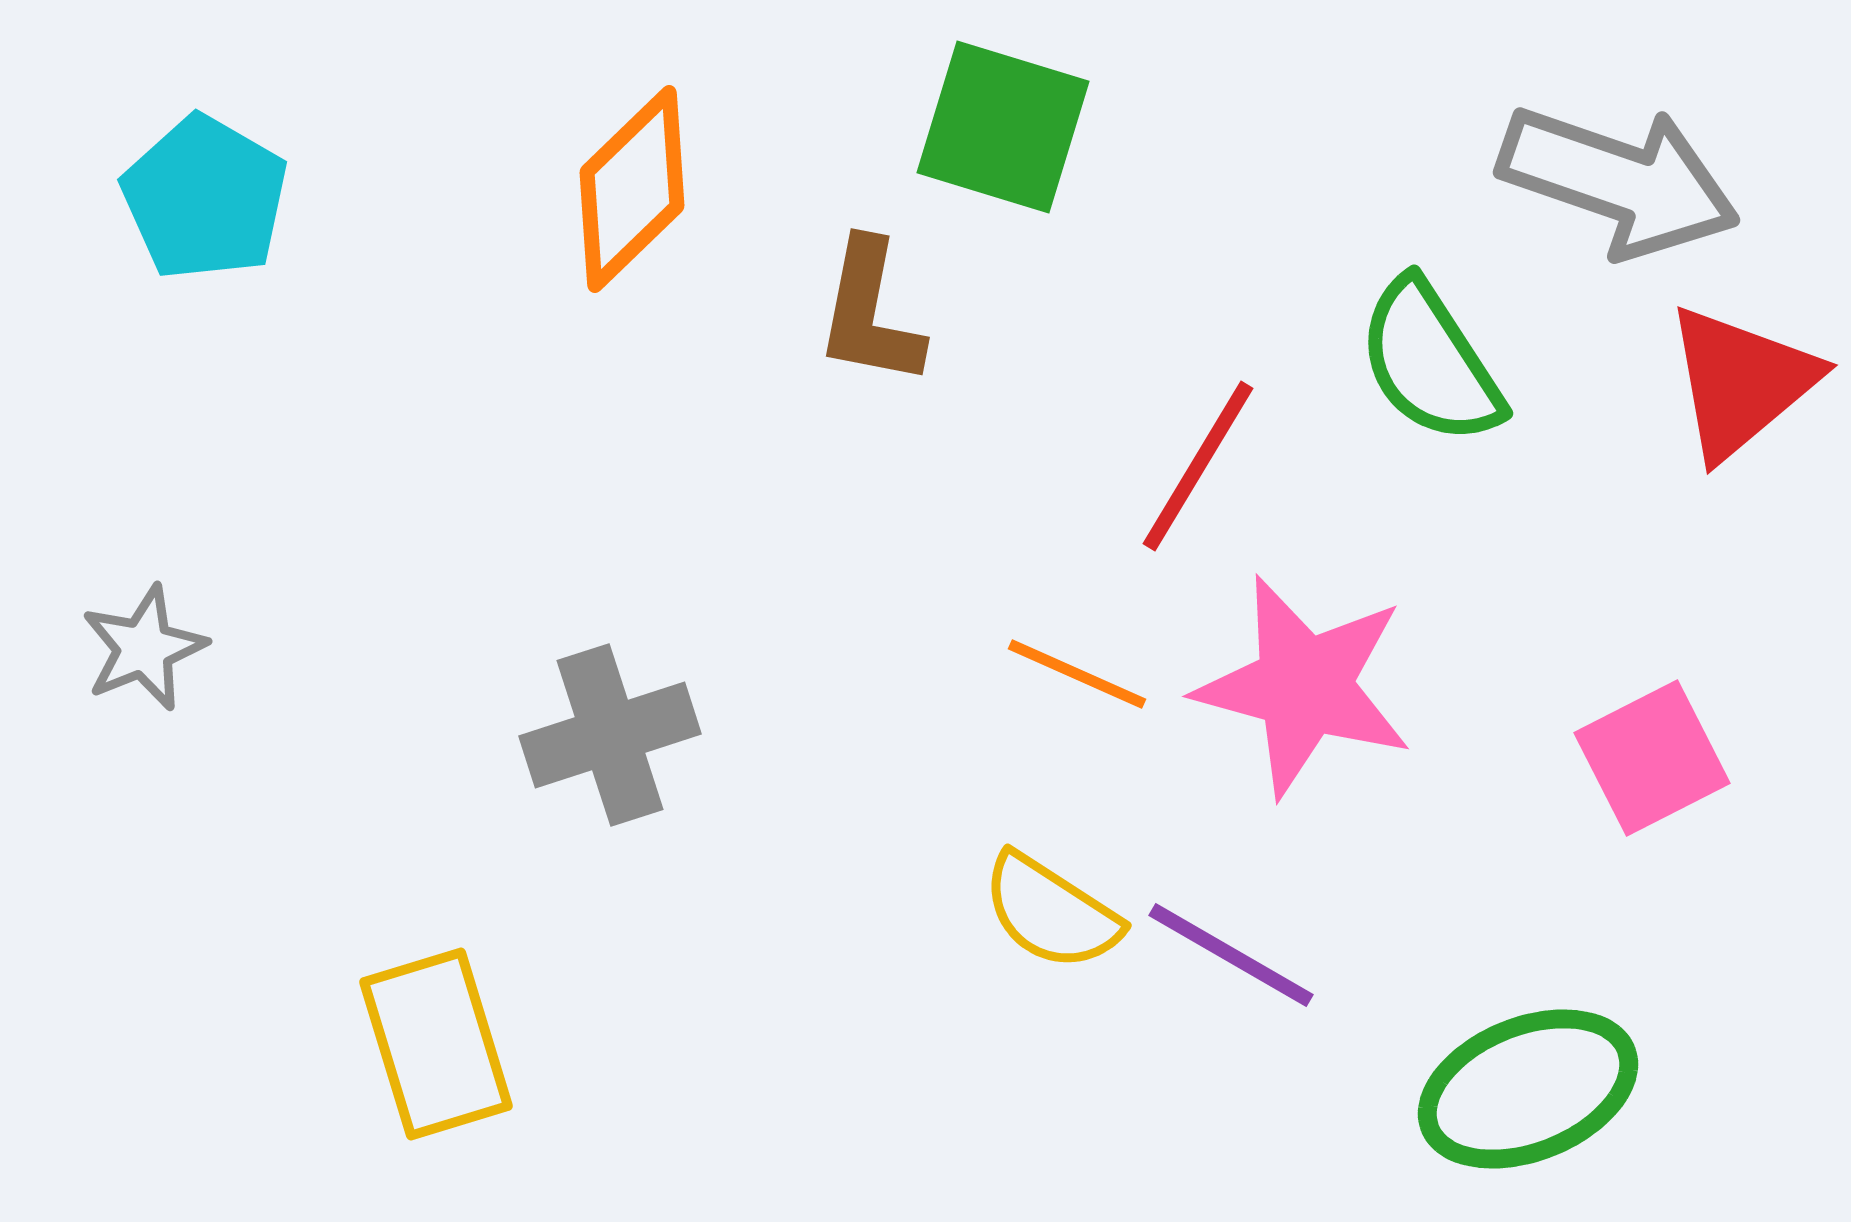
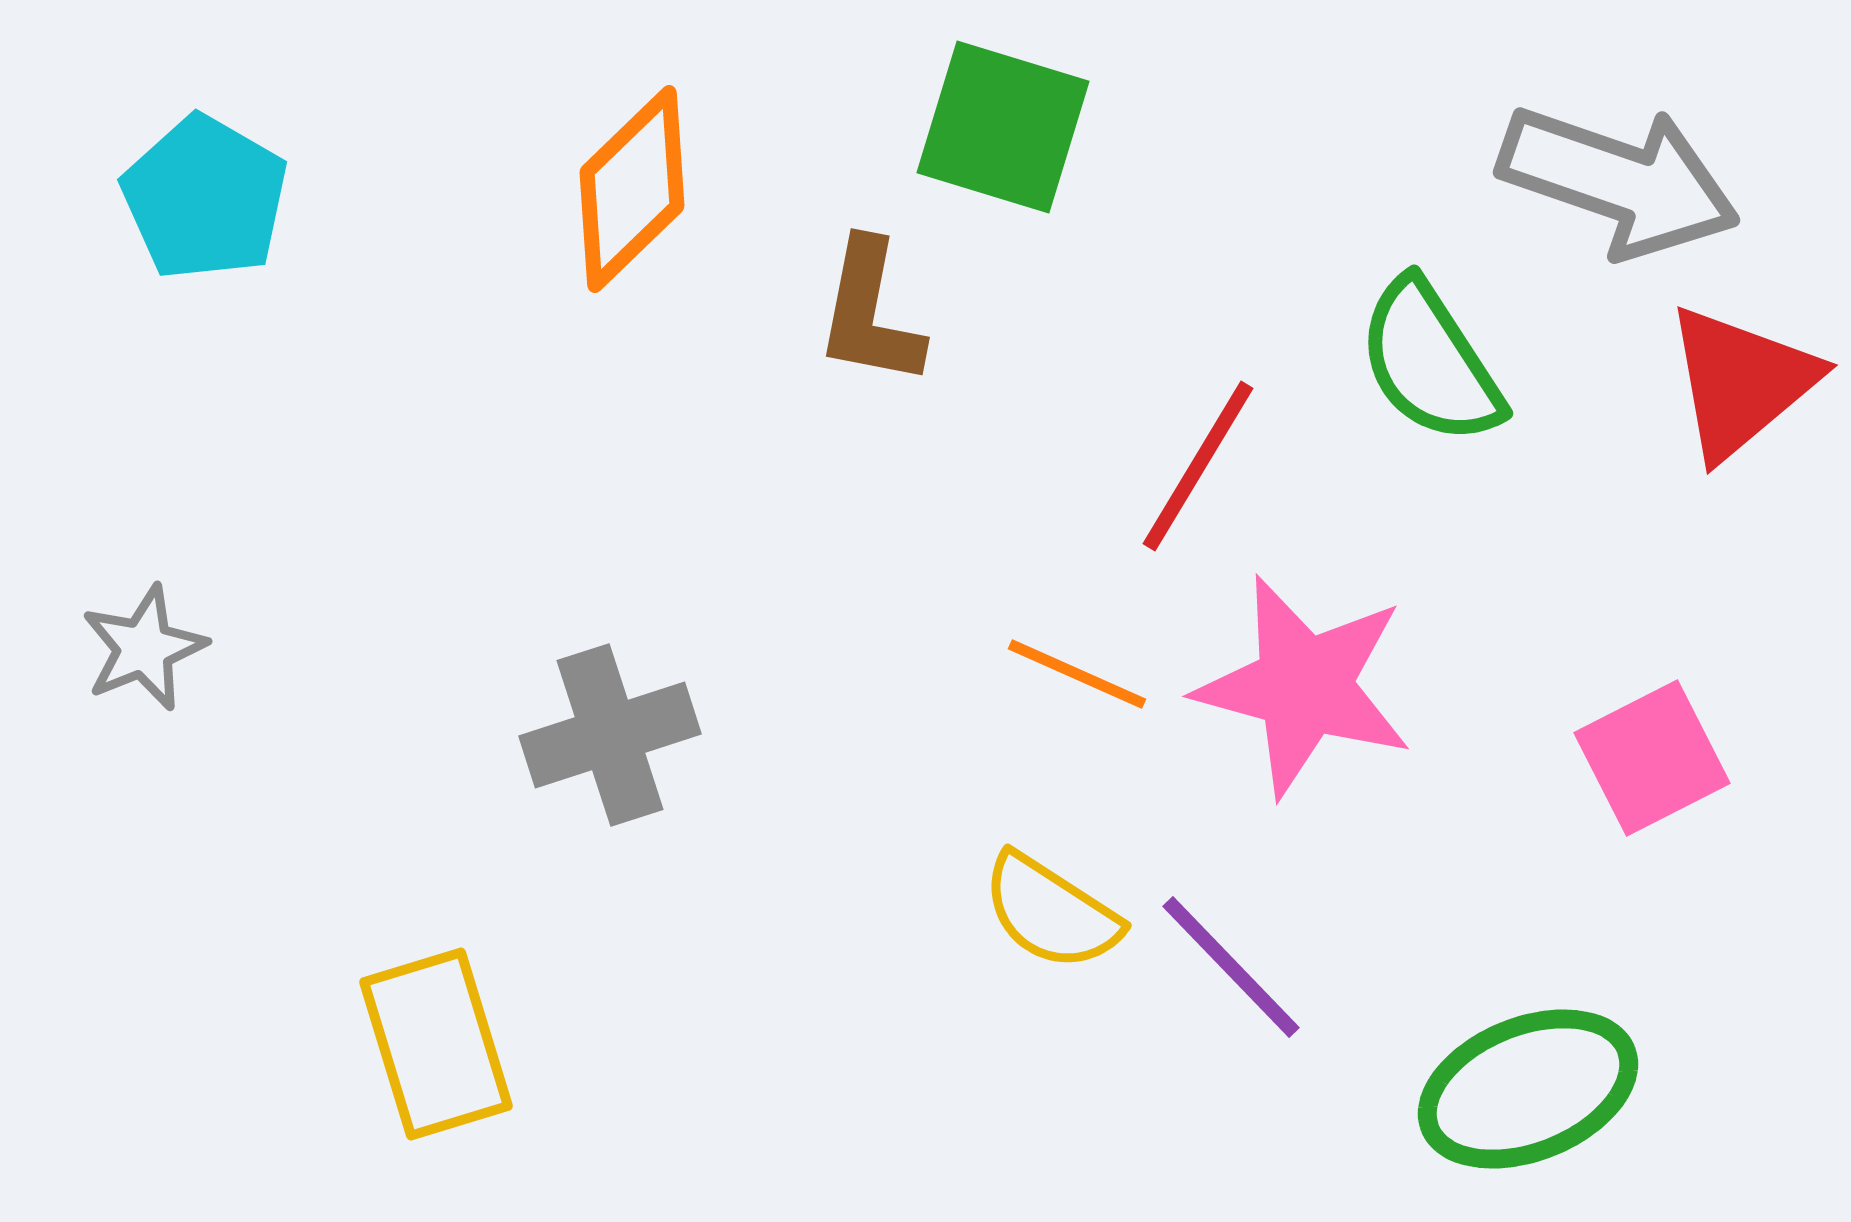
purple line: moved 12 px down; rotated 16 degrees clockwise
